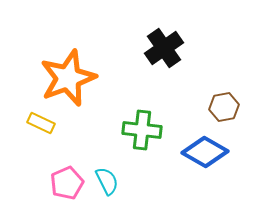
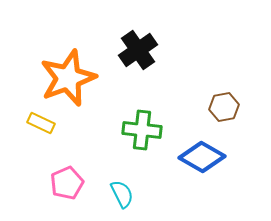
black cross: moved 26 px left, 2 px down
blue diamond: moved 3 px left, 5 px down
cyan semicircle: moved 15 px right, 13 px down
